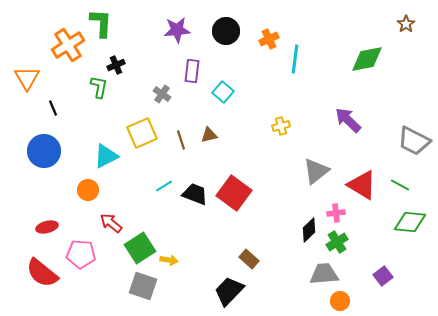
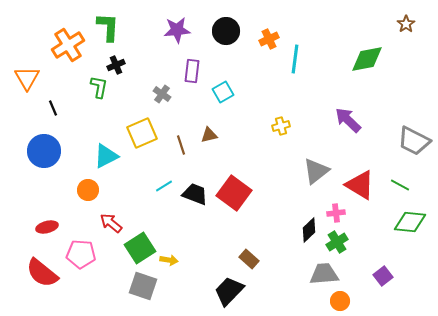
green L-shape at (101, 23): moved 7 px right, 4 px down
cyan square at (223, 92): rotated 20 degrees clockwise
brown line at (181, 140): moved 5 px down
red triangle at (362, 185): moved 2 px left
